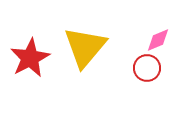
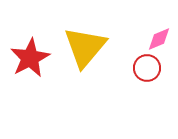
pink diamond: moved 1 px right, 1 px up
